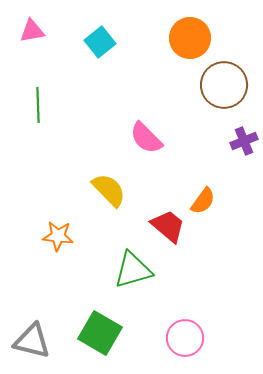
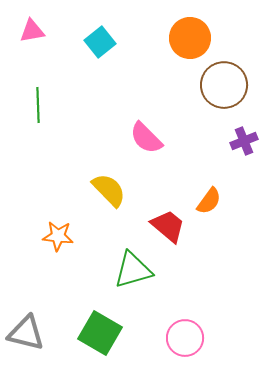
orange semicircle: moved 6 px right
gray triangle: moved 6 px left, 8 px up
